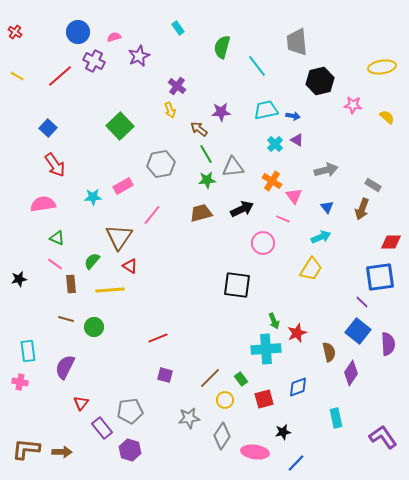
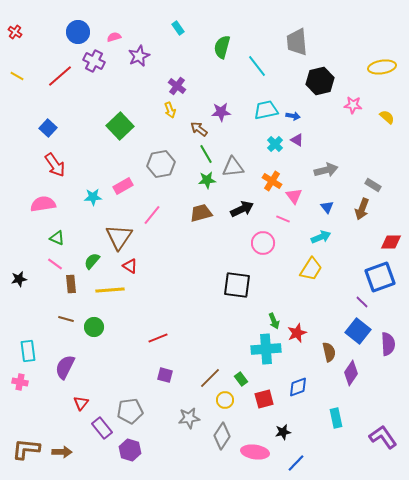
blue square at (380, 277): rotated 12 degrees counterclockwise
